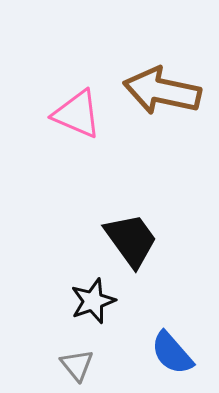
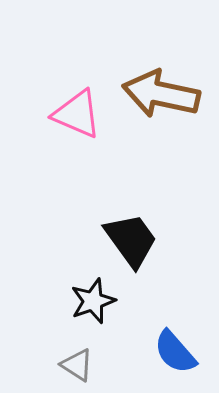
brown arrow: moved 1 px left, 3 px down
blue semicircle: moved 3 px right, 1 px up
gray triangle: rotated 18 degrees counterclockwise
